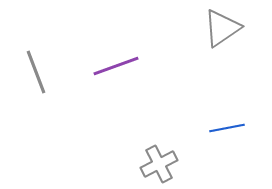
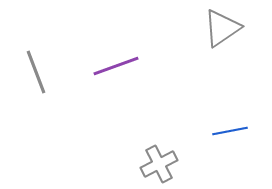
blue line: moved 3 px right, 3 px down
